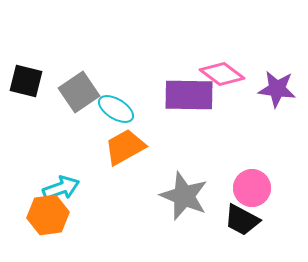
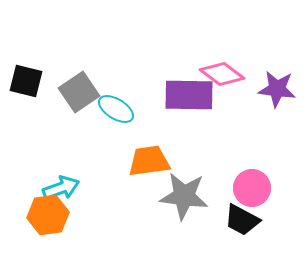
orange trapezoid: moved 24 px right, 14 px down; rotated 21 degrees clockwise
gray star: rotated 15 degrees counterclockwise
